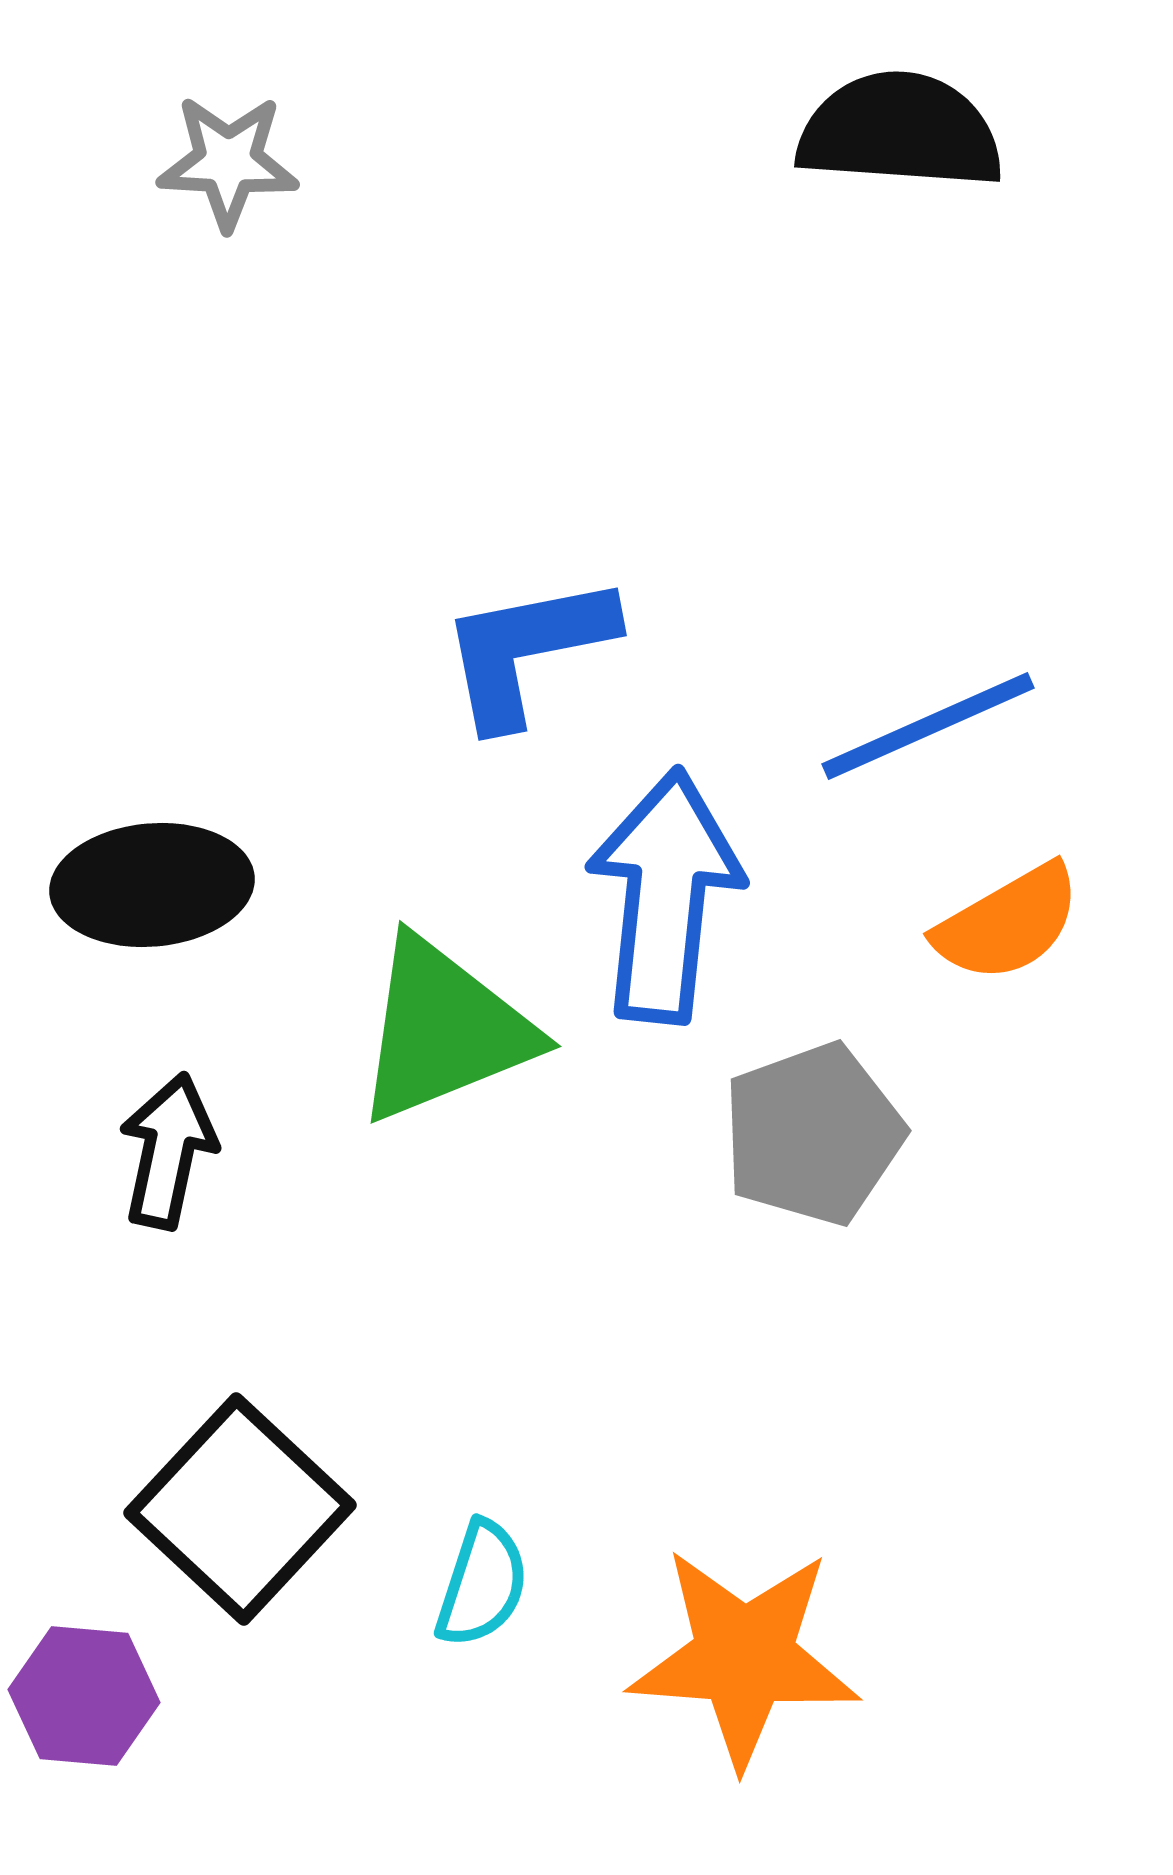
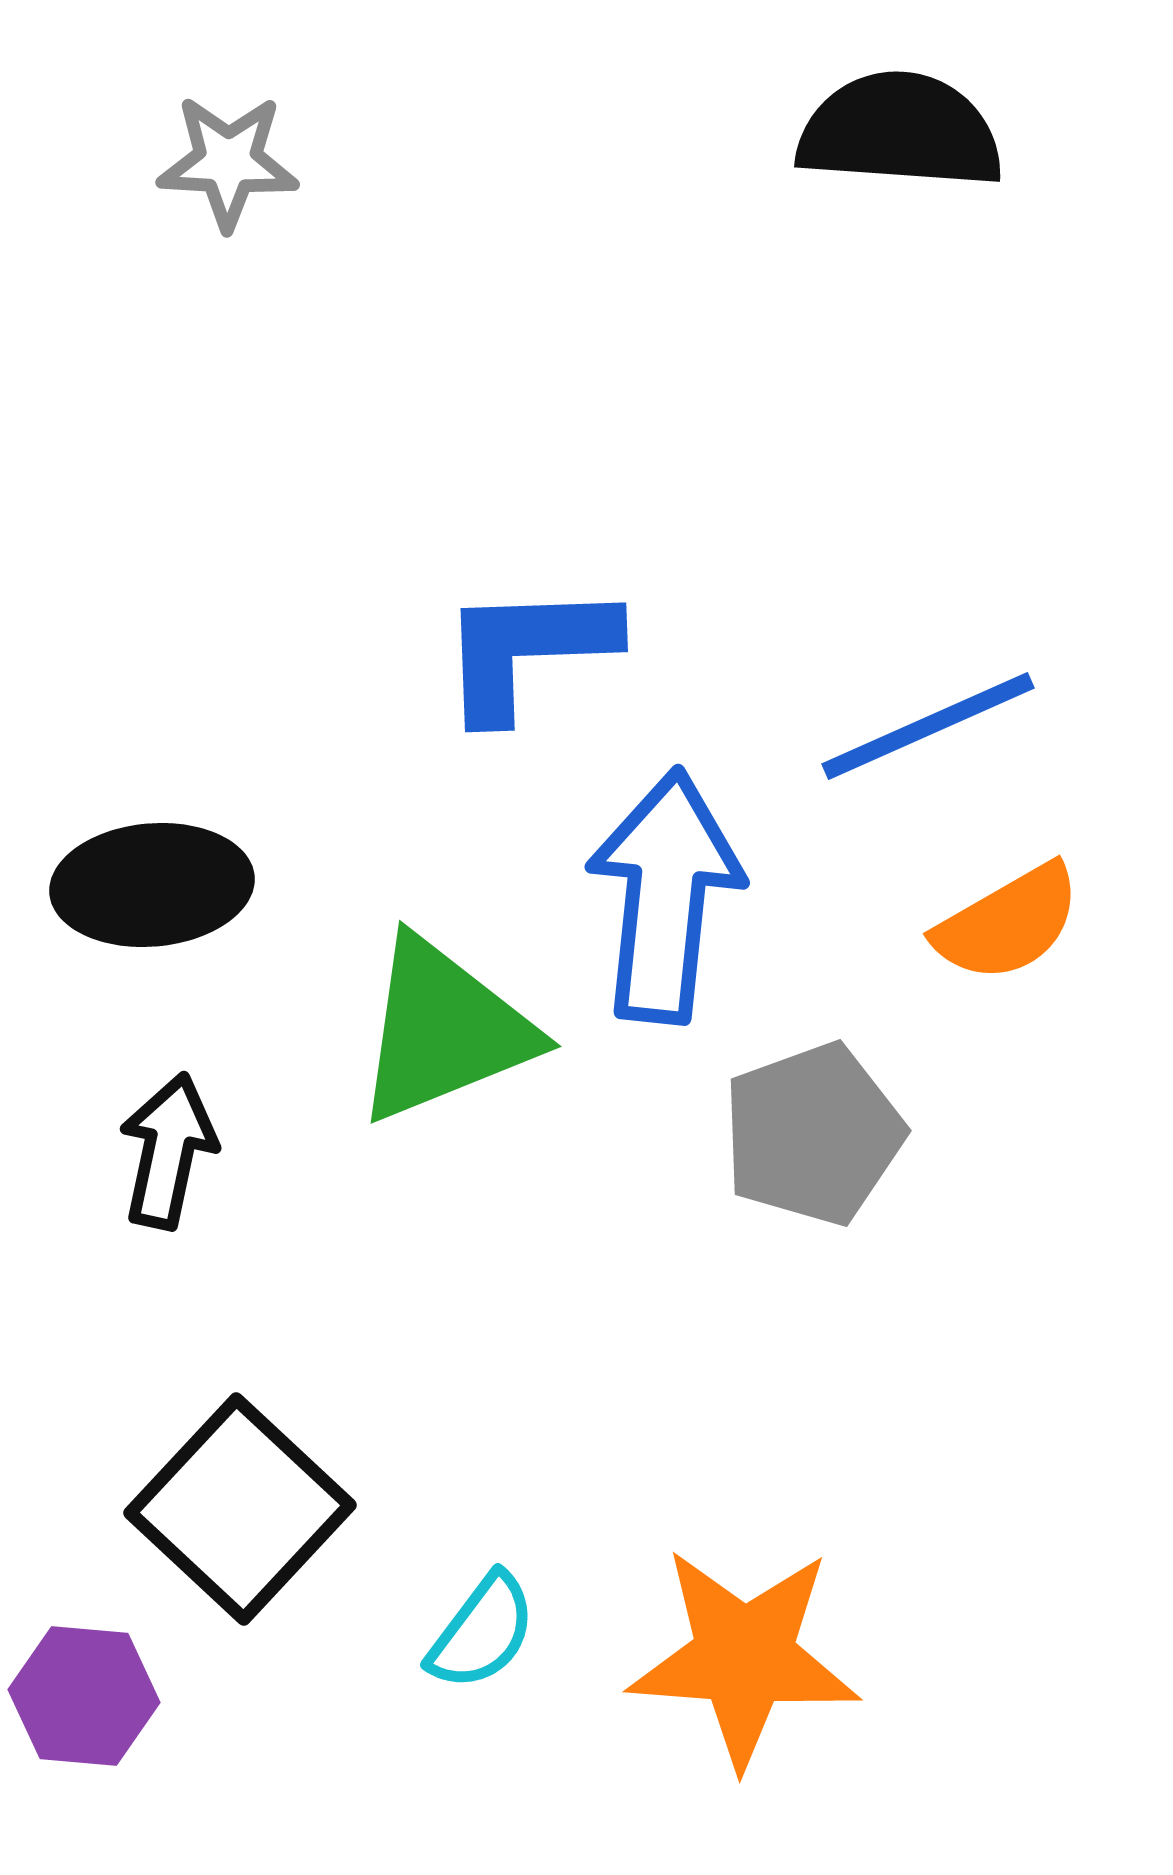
blue L-shape: rotated 9 degrees clockwise
cyan semicircle: moved 48 px down; rotated 19 degrees clockwise
